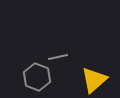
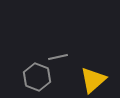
yellow triangle: moved 1 px left
